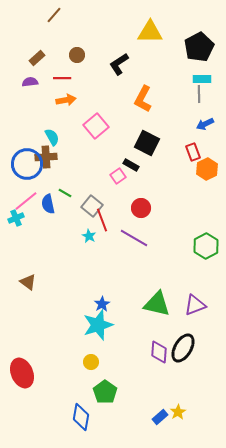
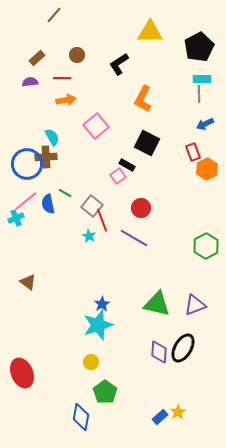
black rectangle at (131, 165): moved 4 px left
